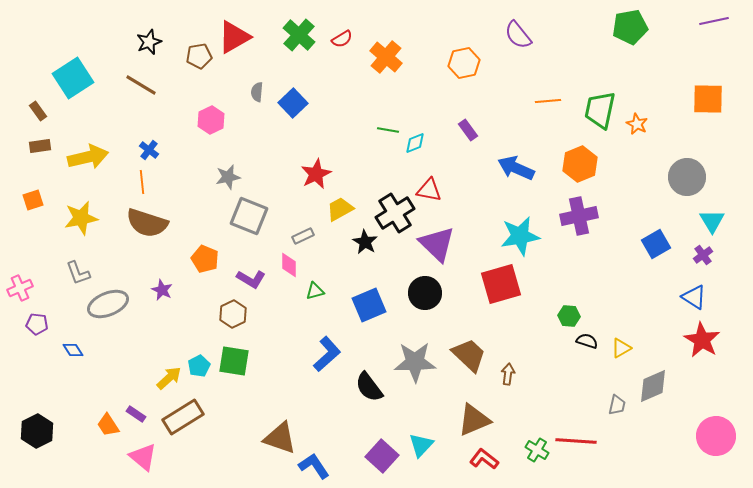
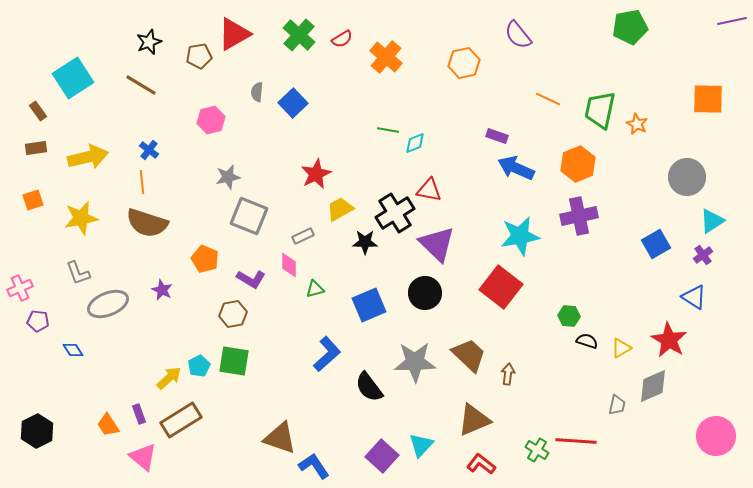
purple line at (714, 21): moved 18 px right
red triangle at (234, 37): moved 3 px up
orange line at (548, 101): moved 2 px up; rotated 30 degrees clockwise
pink hexagon at (211, 120): rotated 12 degrees clockwise
purple rectangle at (468, 130): moved 29 px right, 6 px down; rotated 35 degrees counterclockwise
brown rectangle at (40, 146): moved 4 px left, 2 px down
orange hexagon at (580, 164): moved 2 px left
cyan triangle at (712, 221): rotated 28 degrees clockwise
black star at (365, 242): rotated 30 degrees counterclockwise
red square at (501, 284): moved 3 px down; rotated 36 degrees counterclockwise
green triangle at (315, 291): moved 2 px up
brown hexagon at (233, 314): rotated 16 degrees clockwise
purple pentagon at (37, 324): moved 1 px right, 3 px up
red star at (702, 340): moved 33 px left
purple rectangle at (136, 414): moved 3 px right; rotated 36 degrees clockwise
brown rectangle at (183, 417): moved 2 px left, 3 px down
red L-shape at (484, 459): moved 3 px left, 5 px down
